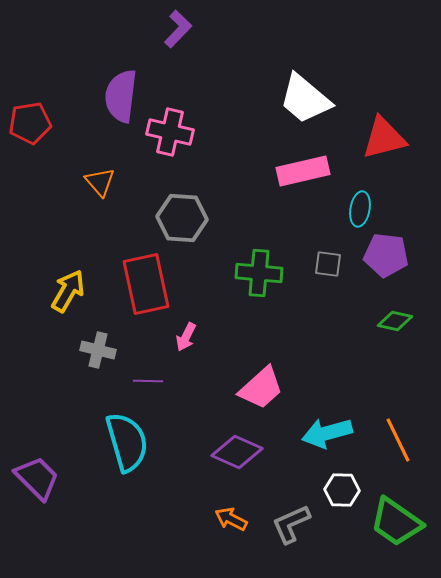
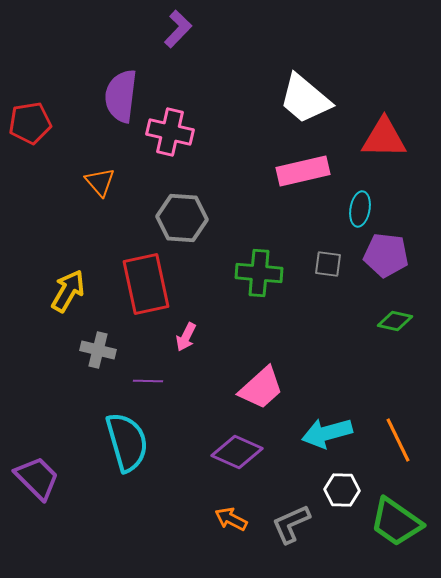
red triangle: rotated 15 degrees clockwise
